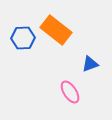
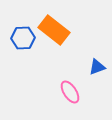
orange rectangle: moved 2 px left
blue triangle: moved 7 px right, 3 px down
